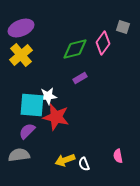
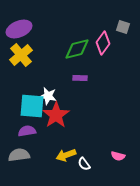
purple ellipse: moved 2 px left, 1 px down
green diamond: moved 2 px right
purple rectangle: rotated 32 degrees clockwise
white star: rotated 18 degrees clockwise
cyan square: moved 1 px down
red star: moved 2 px up; rotated 24 degrees clockwise
purple semicircle: rotated 36 degrees clockwise
pink semicircle: rotated 64 degrees counterclockwise
yellow arrow: moved 1 px right, 5 px up
white semicircle: rotated 16 degrees counterclockwise
